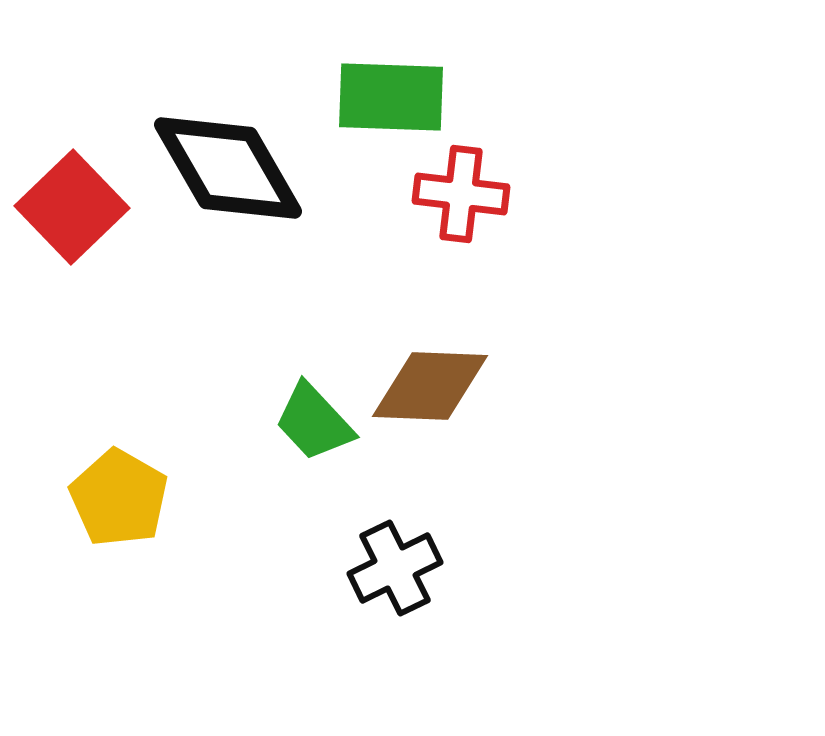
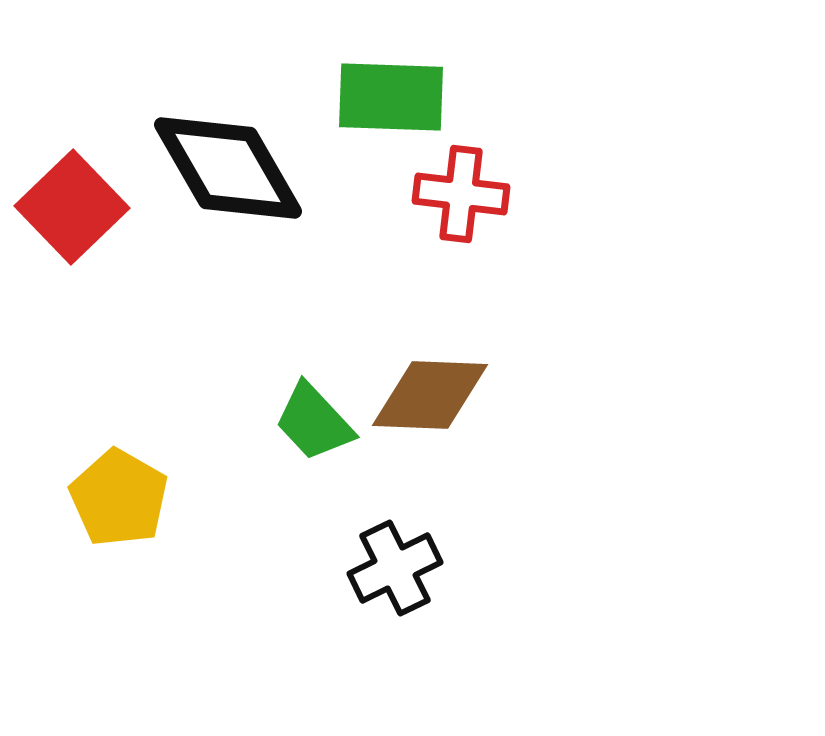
brown diamond: moved 9 px down
